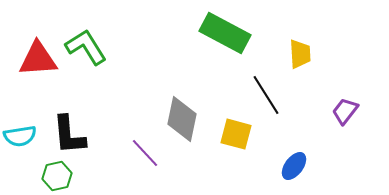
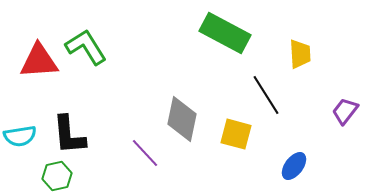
red triangle: moved 1 px right, 2 px down
